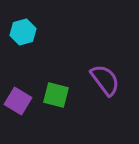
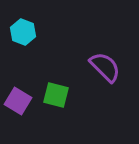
cyan hexagon: rotated 25 degrees counterclockwise
purple semicircle: moved 13 px up; rotated 8 degrees counterclockwise
